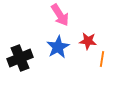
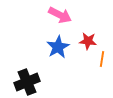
pink arrow: rotated 30 degrees counterclockwise
black cross: moved 7 px right, 24 px down
